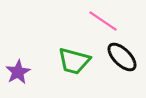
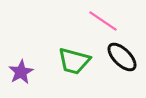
purple star: moved 3 px right
